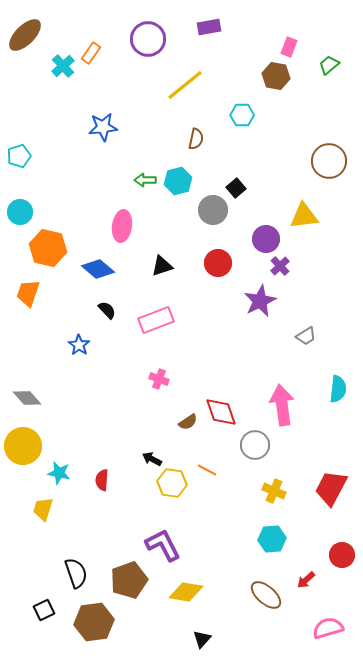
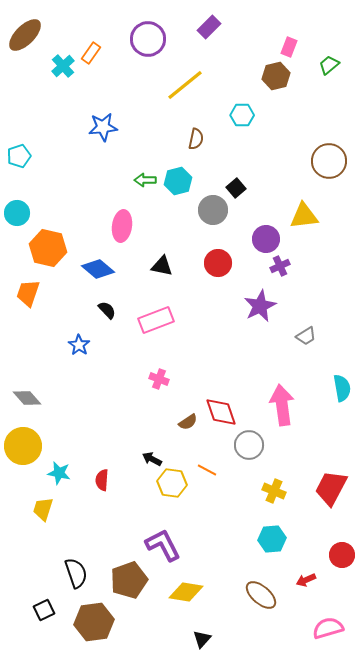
purple rectangle at (209, 27): rotated 35 degrees counterclockwise
brown hexagon at (276, 76): rotated 24 degrees counterclockwise
cyan circle at (20, 212): moved 3 px left, 1 px down
black triangle at (162, 266): rotated 30 degrees clockwise
purple cross at (280, 266): rotated 18 degrees clockwise
purple star at (260, 301): moved 5 px down
cyan semicircle at (338, 389): moved 4 px right, 1 px up; rotated 16 degrees counterclockwise
gray circle at (255, 445): moved 6 px left
red arrow at (306, 580): rotated 18 degrees clockwise
brown ellipse at (266, 595): moved 5 px left
